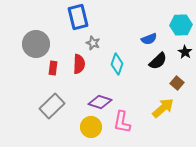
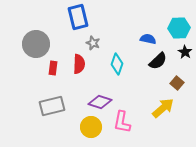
cyan hexagon: moved 2 px left, 3 px down
blue semicircle: moved 1 px left; rotated 147 degrees counterclockwise
gray rectangle: rotated 30 degrees clockwise
